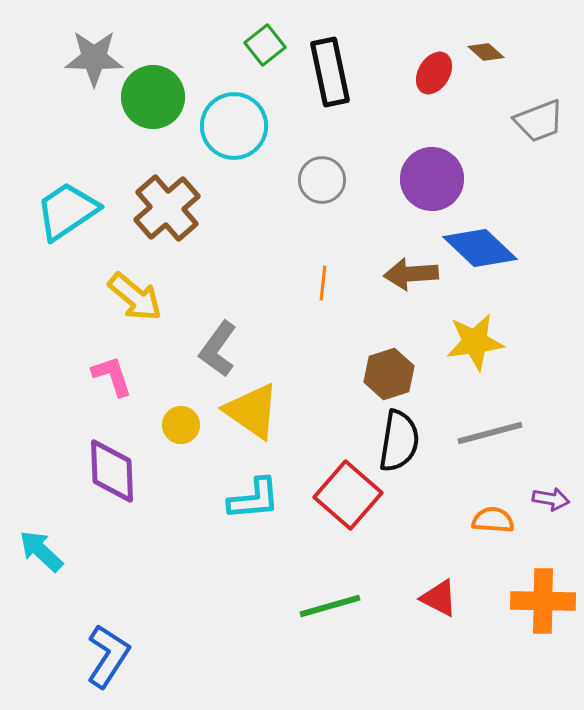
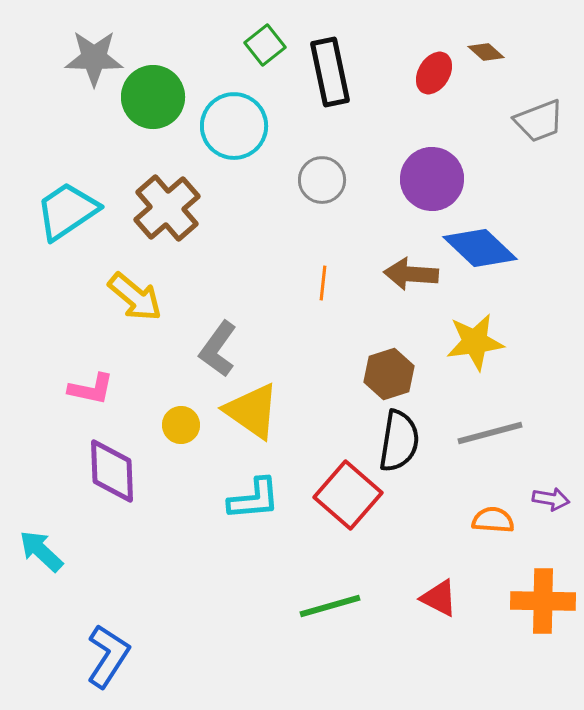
brown arrow: rotated 8 degrees clockwise
pink L-shape: moved 21 px left, 13 px down; rotated 120 degrees clockwise
